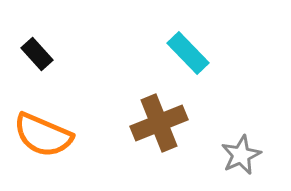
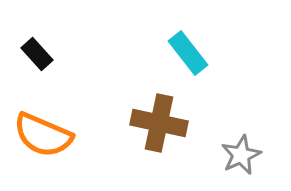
cyan rectangle: rotated 6 degrees clockwise
brown cross: rotated 34 degrees clockwise
